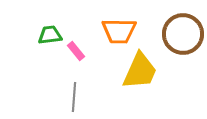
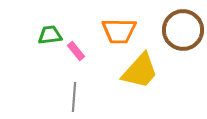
brown circle: moved 4 px up
yellow trapezoid: rotated 18 degrees clockwise
